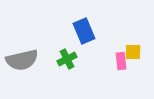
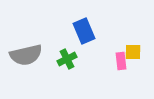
gray semicircle: moved 4 px right, 5 px up
